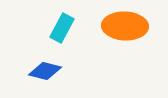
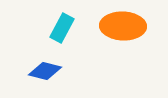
orange ellipse: moved 2 px left
